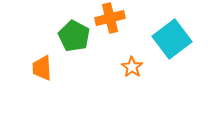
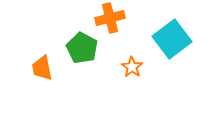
green pentagon: moved 8 px right, 12 px down
orange trapezoid: rotated 8 degrees counterclockwise
